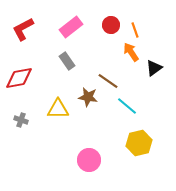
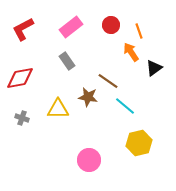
orange line: moved 4 px right, 1 px down
red diamond: moved 1 px right
cyan line: moved 2 px left
gray cross: moved 1 px right, 2 px up
